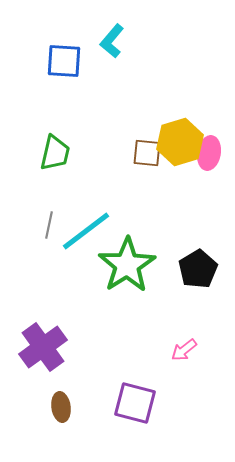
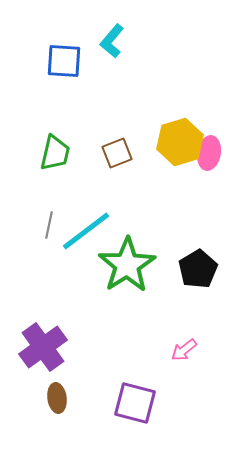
brown square: moved 30 px left; rotated 28 degrees counterclockwise
brown ellipse: moved 4 px left, 9 px up
